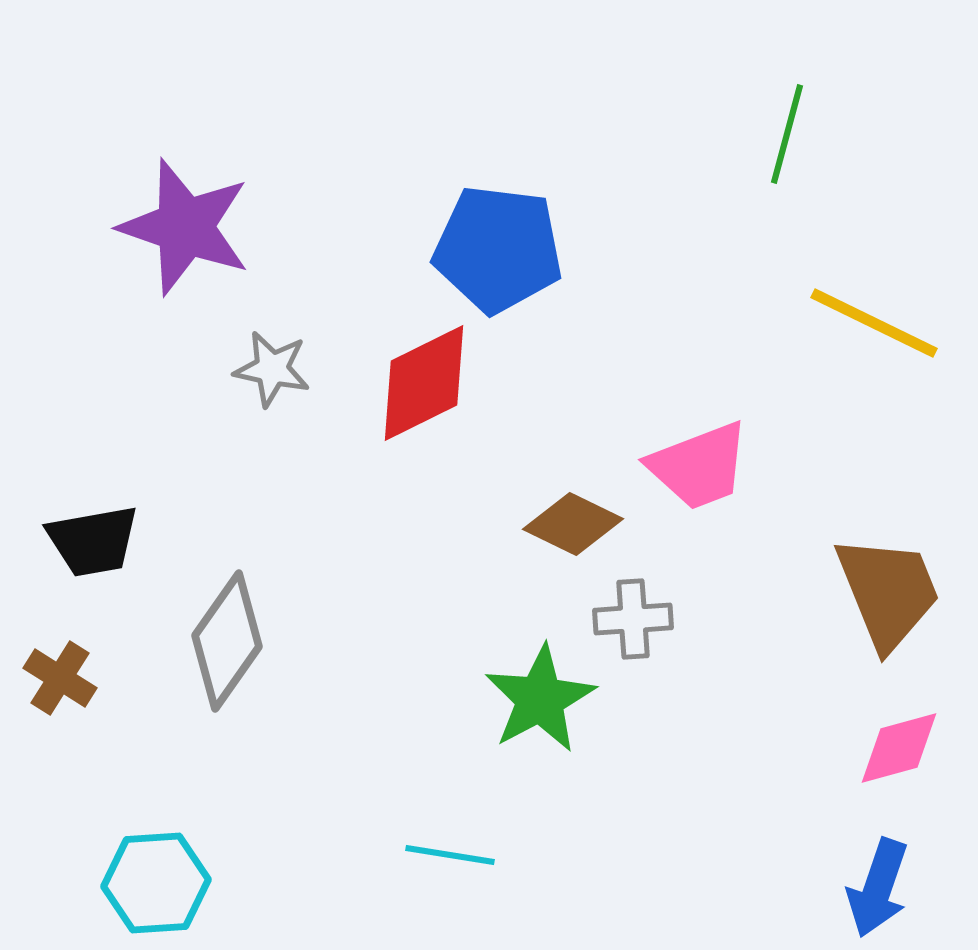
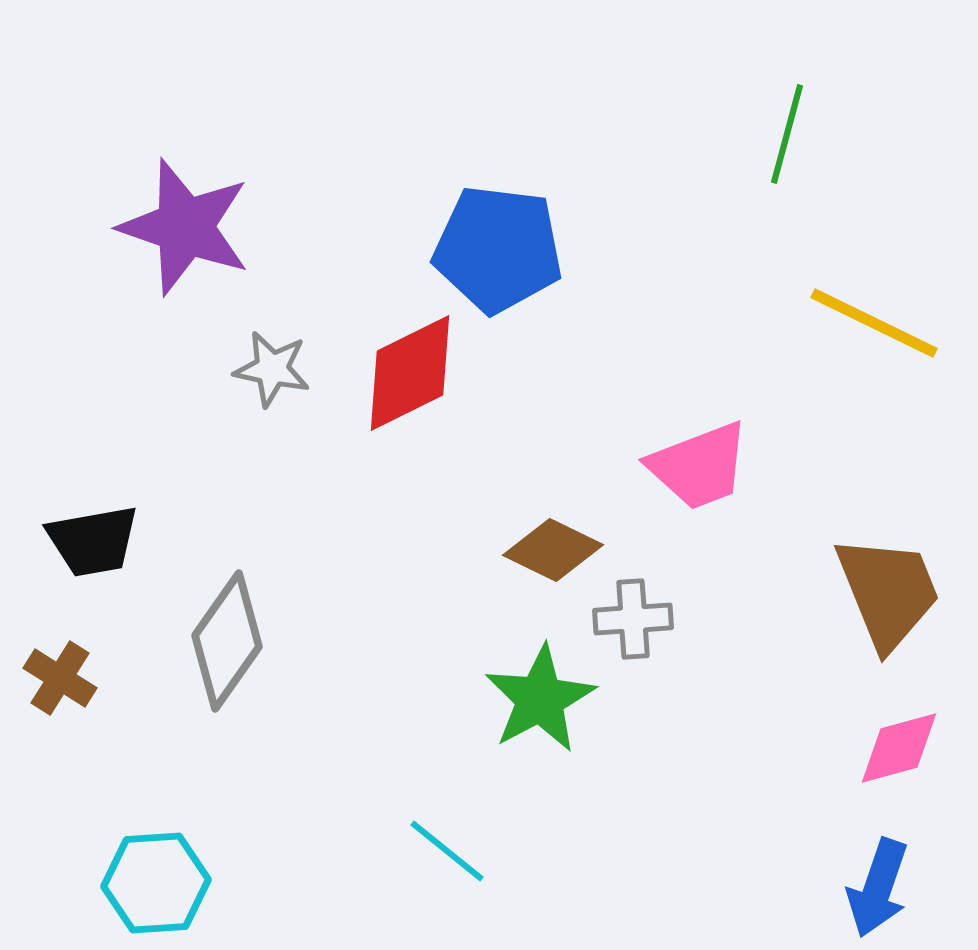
red diamond: moved 14 px left, 10 px up
brown diamond: moved 20 px left, 26 px down
cyan line: moved 3 px left, 4 px up; rotated 30 degrees clockwise
